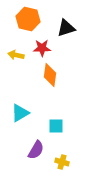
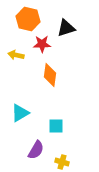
red star: moved 4 px up
